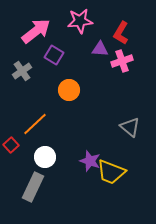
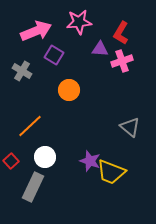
pink star: moved 1 px left, 1 px down
pink arrow: rotated 16 degrees clockwise
gray cross: rotated 24 degrees counterclockwise
orange line: moved 5 px left, 2 px down
red square: moved 16 px down
